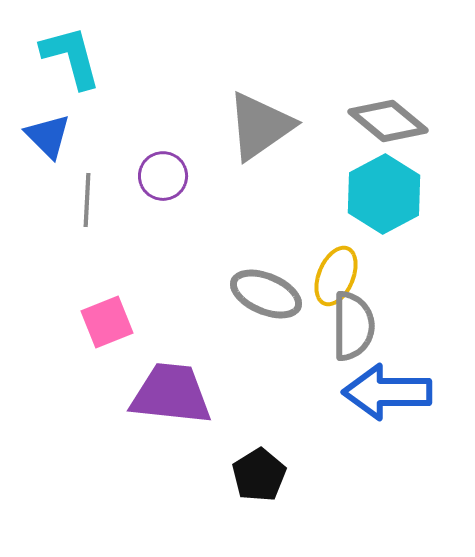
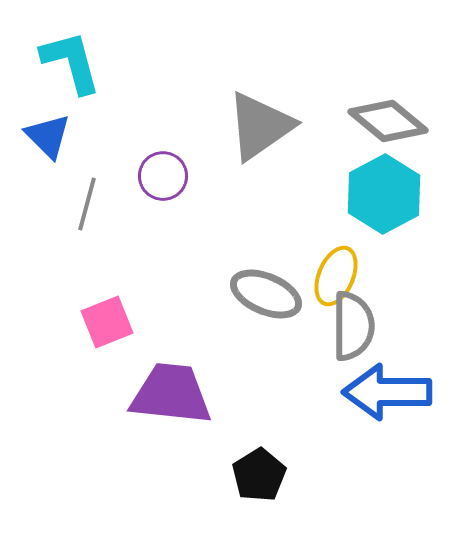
cyan L-shape: moved 5 px down
gray line: moved 4 px down; rotated 12 degrees clockwise
